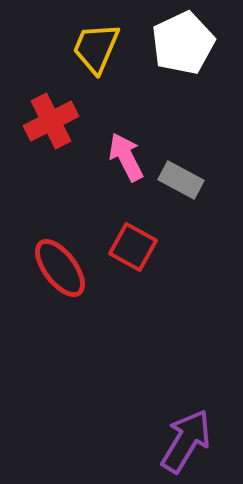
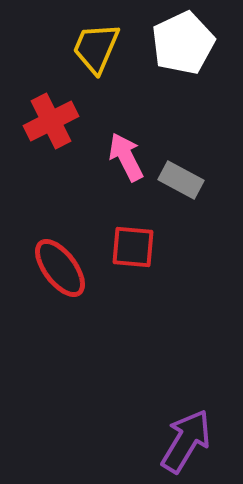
red square: rotated 24 degrees counterclockwise
